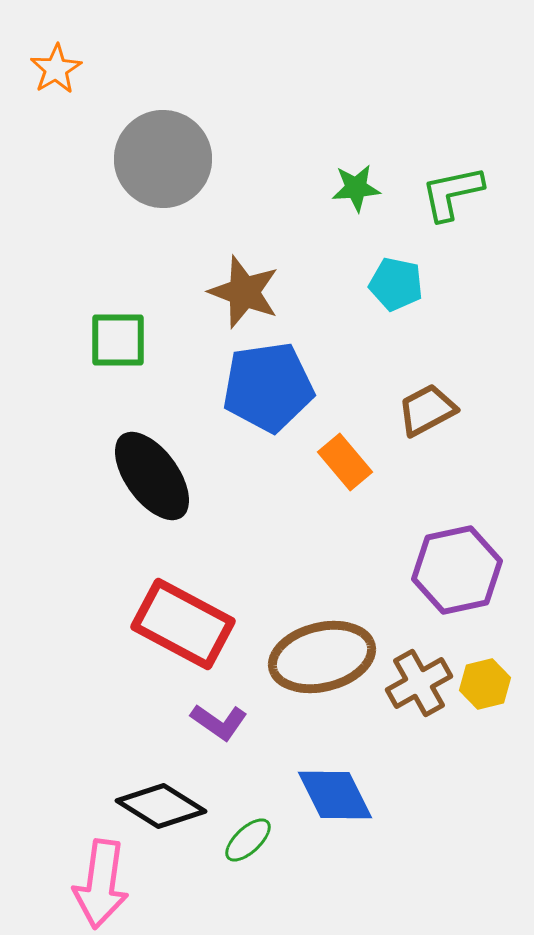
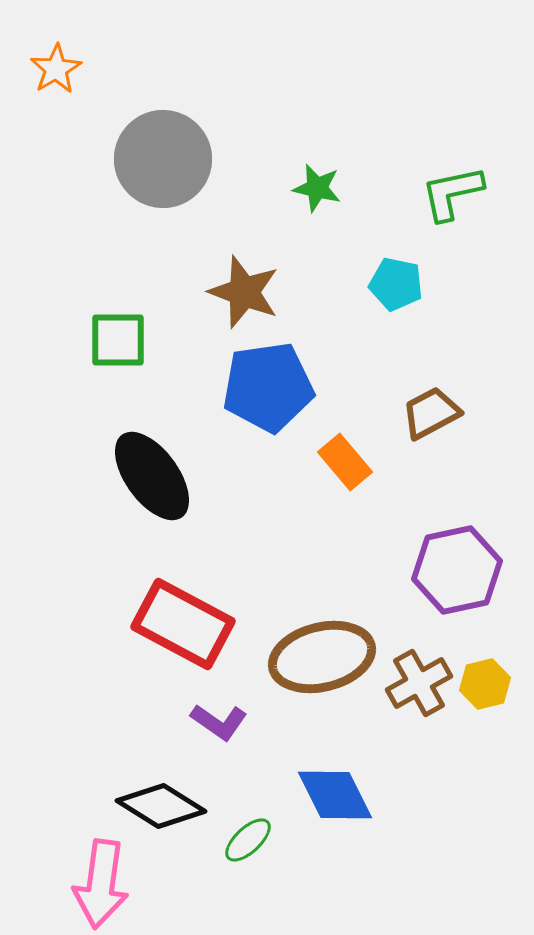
green star: moved 39 px left; rotated 18 degrees clockwise
brown trapezoid: moved 4 px right, 3 px down
